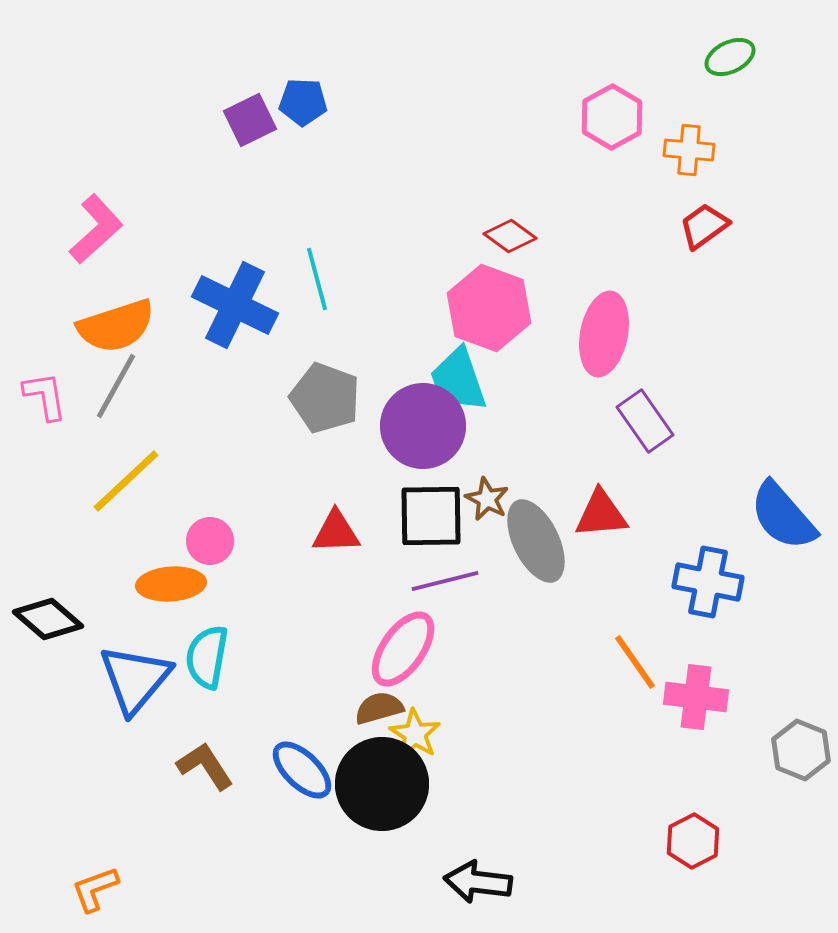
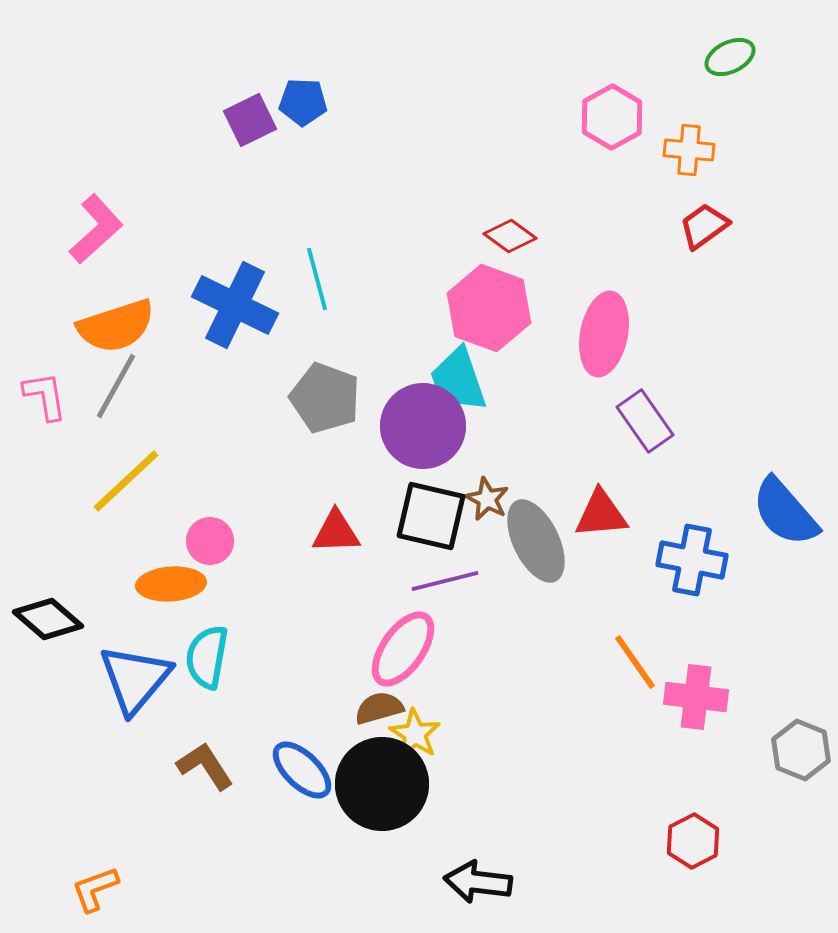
black square at (431, 516): rotated 14 degrees clockwise
blue semicircle at (783, 516): moved 2 px right, 4 px up
blue cross at (708, 582): moved 16 px left, 22 px up
